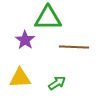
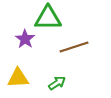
purple star: moved 1 px up
brown line: rotated 20 degrees counterclockwise
yellow triangle: moved 2 px left
